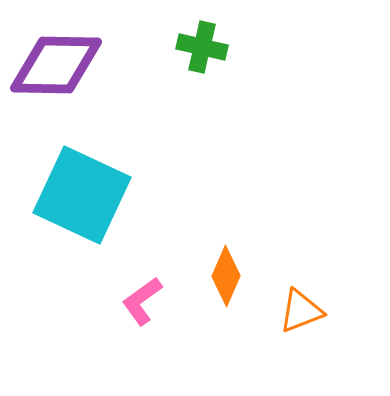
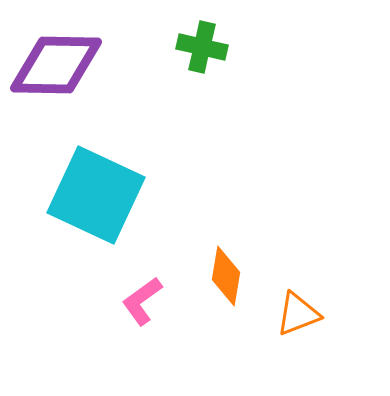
cyan square: moved 14 px right
orange diamond: rotated 14 degrees counterclockwise
orange triangle: moved 3 px left, 3 px down
